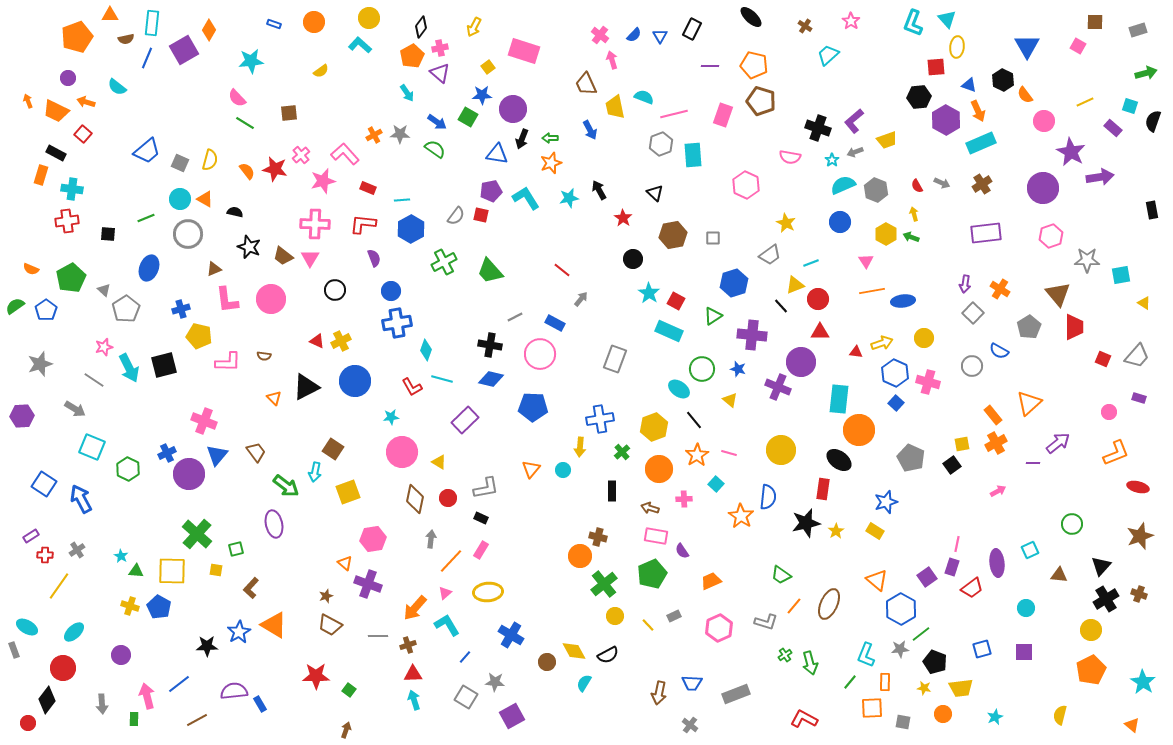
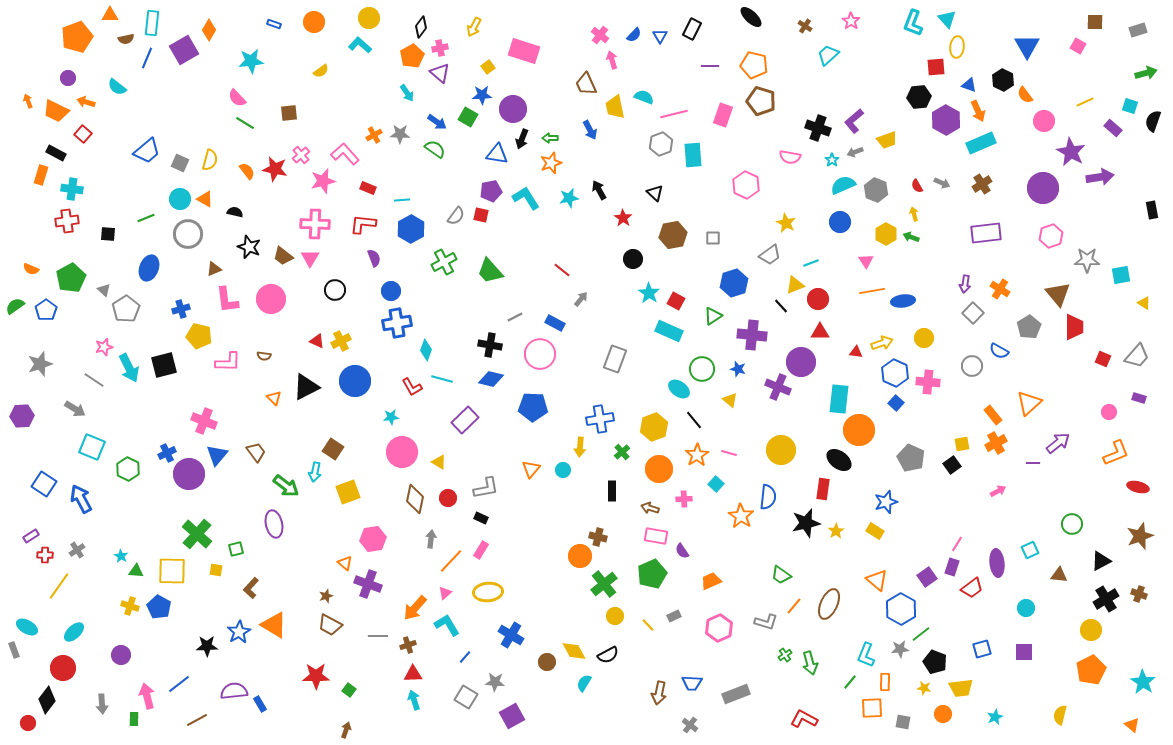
pink cross at (928, 382): rotated 10 degrees counterclockwise
pink line at (957, 544): rotated 21 degrees clockwise
black triangle at (1101, 566): moved 5 px up; rotated 20 degrees clockwise
